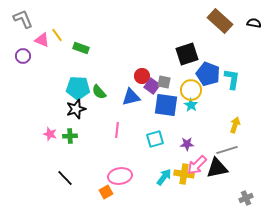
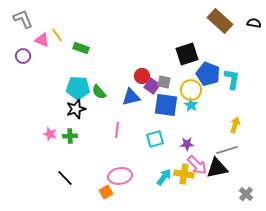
pink arrow: rotated 90 degrees counterclockwise
gray cross: moved 4 px up; rotated 24 degrees counterclockwise
